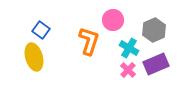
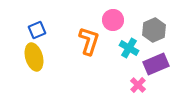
blue square: moved 4 px left; rotated 30 degrees clockwise
pink cross: moved 10 px right, 15 px down
